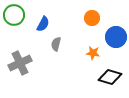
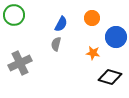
blue semicircle: moved 18 px right
